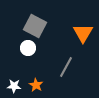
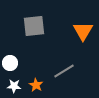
gray square: moved 1 px left; rotated 35 degrees counterclockwise
orange triangle: moved 2 px up
white circle: moved 18 px left, 15 px down
gray line: moved 2 px left, 4 px down; rotated 30 degrees clockwise
